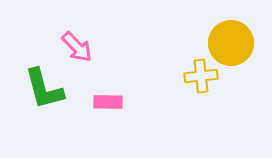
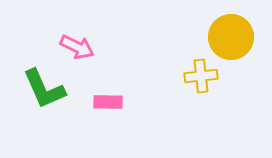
yellow circle: moved 6 px up
pink arrow: rotated 20 degrees counterclockwise
green L-shape: rotated 9 degrees counterclockwise
